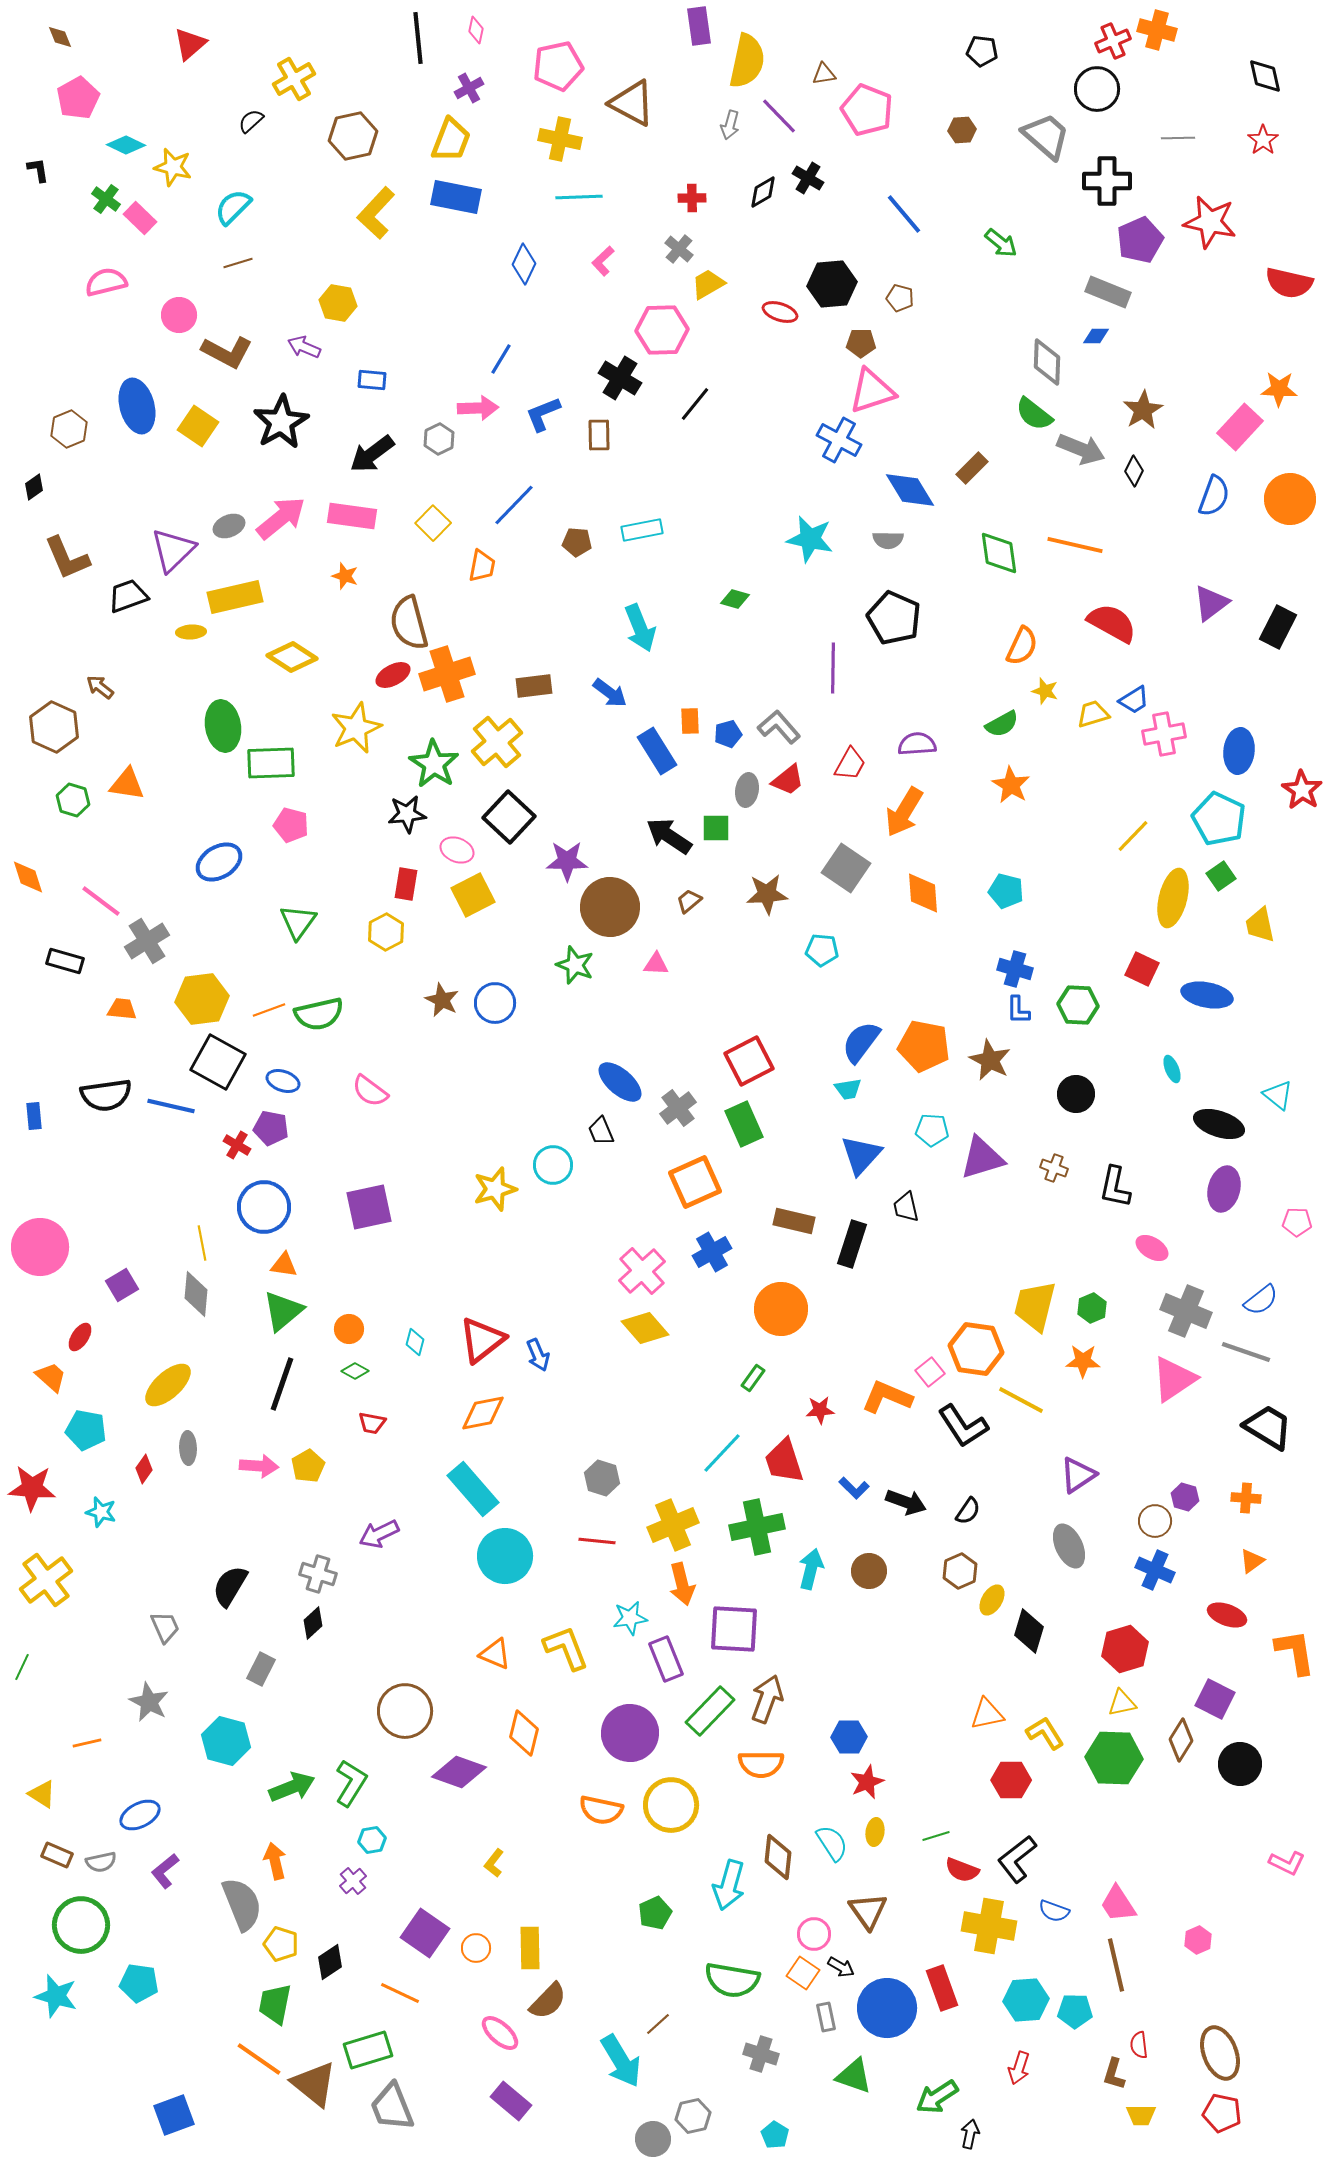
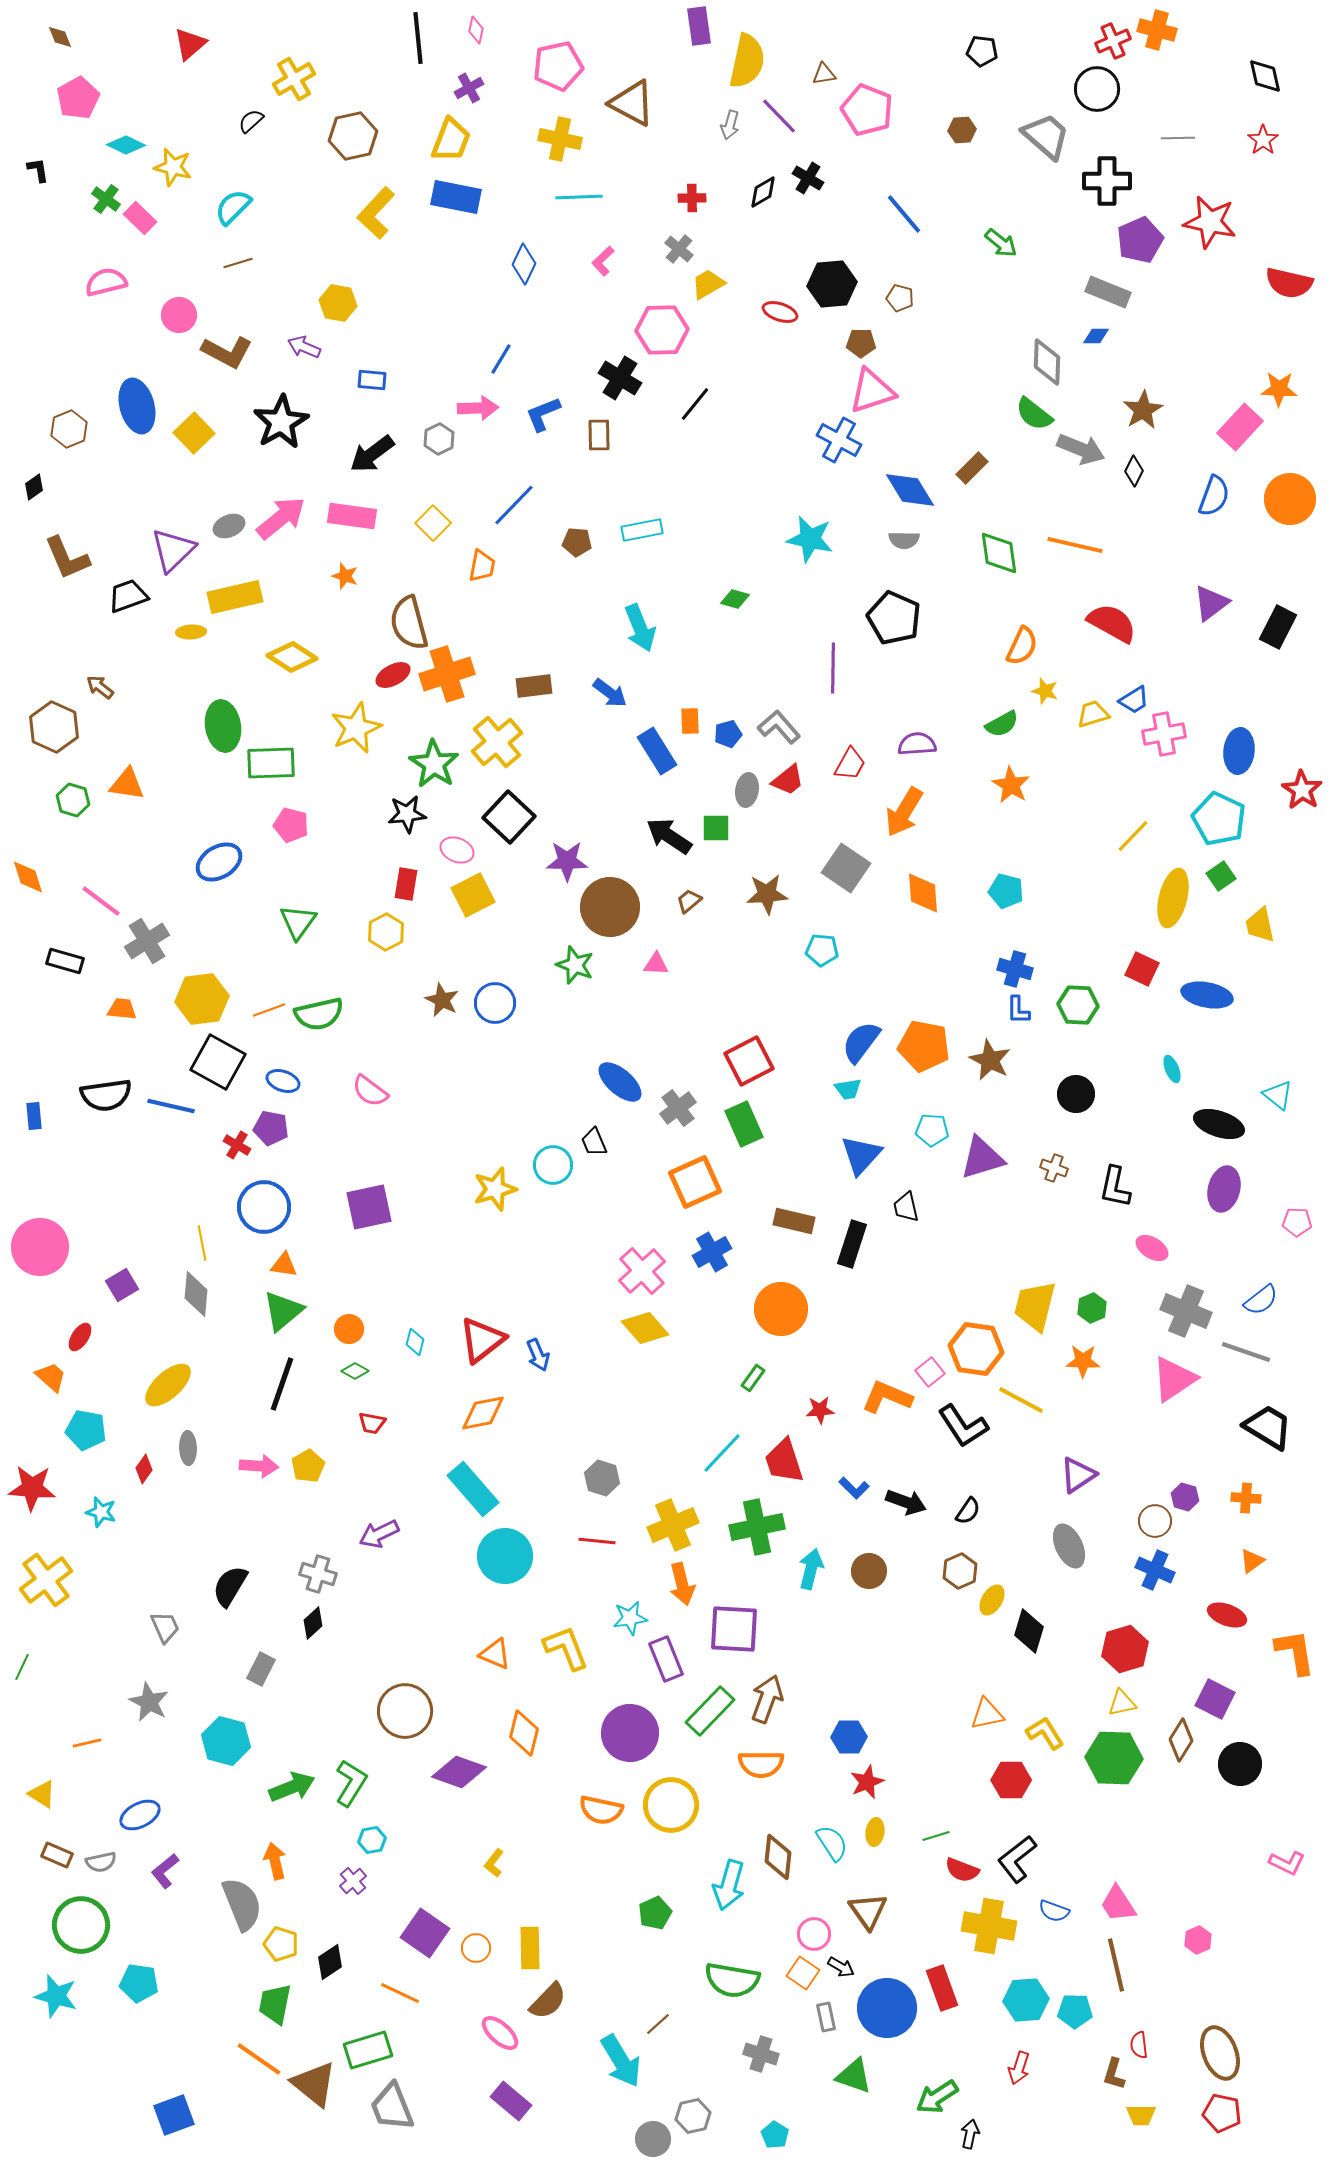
yellow square at (198, 426): moved 4 px left, 7 px down; rotated 12 degrees clockwise
gray semicircle at (888, 540): moved 16 px right
black trapezoid at (601, 1131): moved 7 px left, 11 px down
